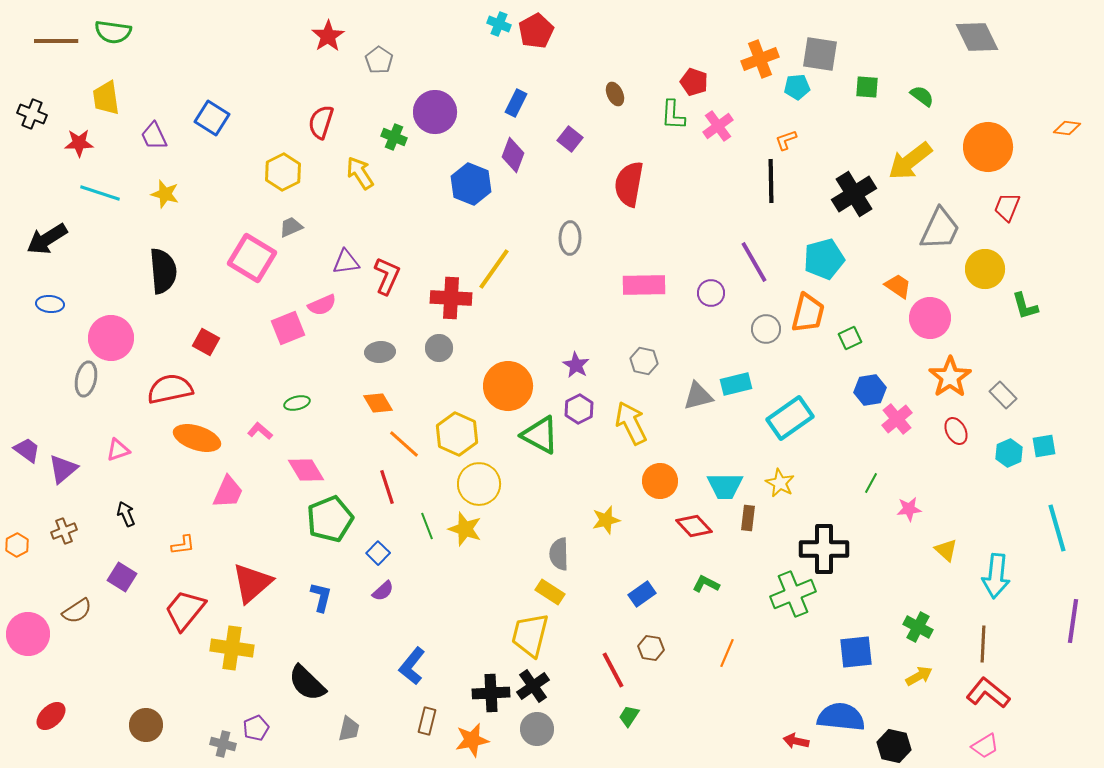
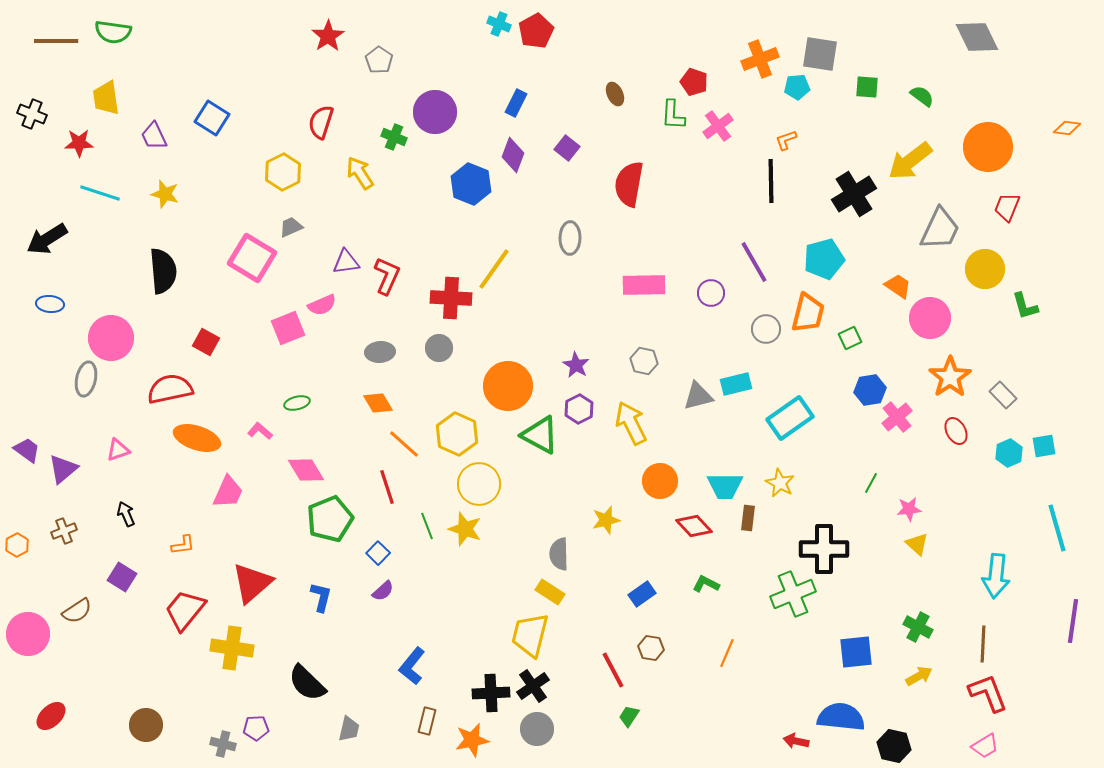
purple square at (570, 139): moved 3 px left, 9 px down
pink cross at (897, 419): moved 2 px up
yellow triangle at (946, 550): moved 29 px left, 6 px up
red L-shape at (988, 693): rotated 30 degrees clockwise
purple pentagon at (256, 728): rotated 20 degrees clockwise
